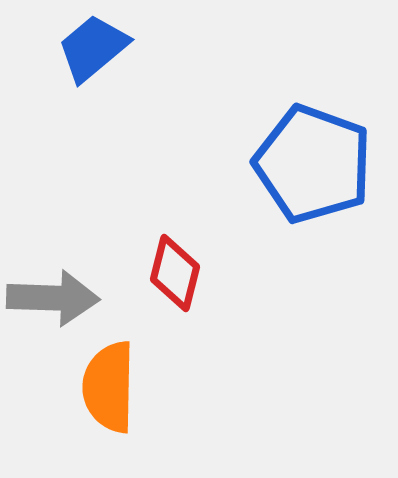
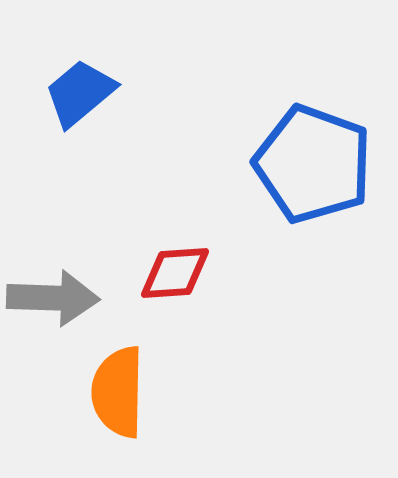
blue trapezoid: moved 13 px left, 45 px down
red diamond: rotated 72 degrees clockwise
orange semicircle: moved 9 px right, 5 px down
